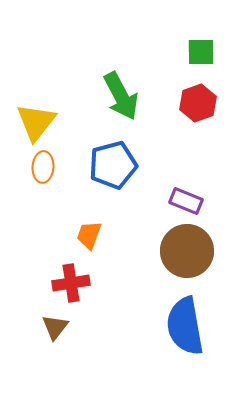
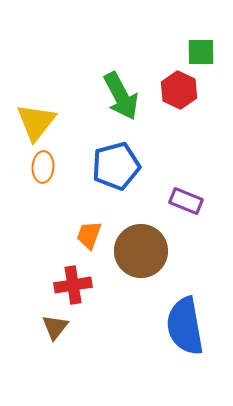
red hexagon: moved 19 px left, 13 px up; rotated 15 degrees counterclockwise
blue pentagon: moved 3 px right, 1 px down
brown circle: moved 46 px left
red cross: moved 2 px right, 2 px down
